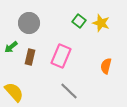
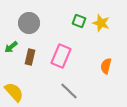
green square: rotated 16 degrees counterclockwise
